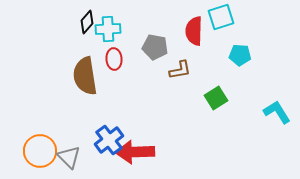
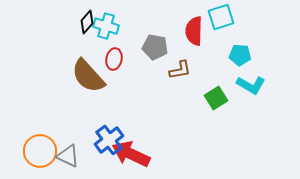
cyan cross: moved 2 px left, 3 px up; rotated 20 degrees clockwise
red ellipse: rotated 15 degrees clockwise
brown semicircle: moved 3 px right; rotated 33 degrees counterclockwise
cyan L-shape: moved 26 px left, 27 px up; rotated 152 degrees clockwise
red arrow: moved 4 px left, 2 px down; rotated 27 degrees clockwise
gray triangle: moved 1 px left, 1 px up; rotated 20 degrees counterclockwise
